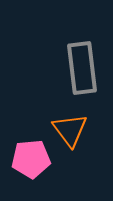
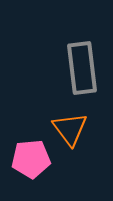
orange triangle: moved 1 px up
